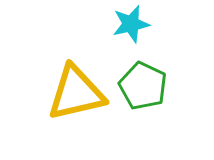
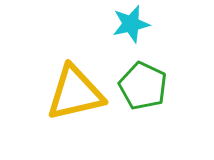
yellow triangle: moved 1 px left
